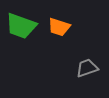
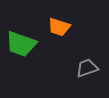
green trapezoid: moved 18 px down
